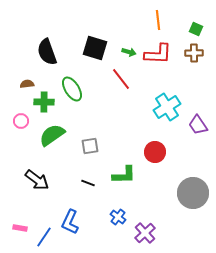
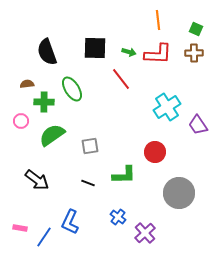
black square: rotated 15 degrees counterclockwise
gray circle: moved 14 px left
